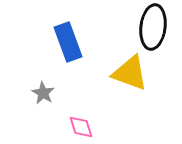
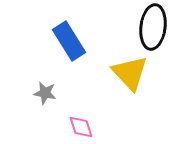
blue rectangle: moved 1 px right, 1 px up; rotated 12 degrees counterclockwise
yellow triangle: rotated 27 degrees clockwise
gray star: moved 2 px right; rotated 20 degrees counterclockwise
